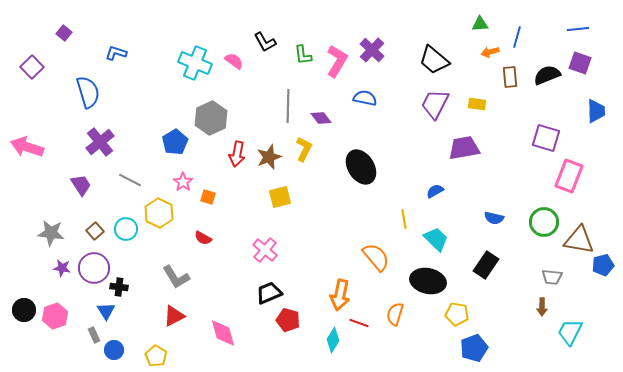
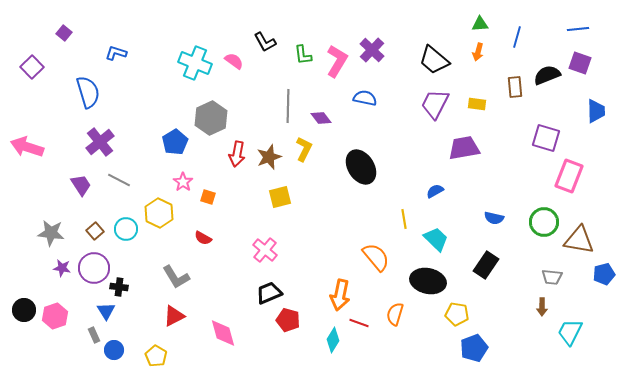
orange arrow at (490, 52): moved 12 px left; rotated 60 degrees counterclockwise
brown rectangle at (510, 77): moved 5 px right, 10 px down
gray line at (130, 180): moved 11 px left
blue pentagon at (603, 265): moved 1 px right, 9 px down
